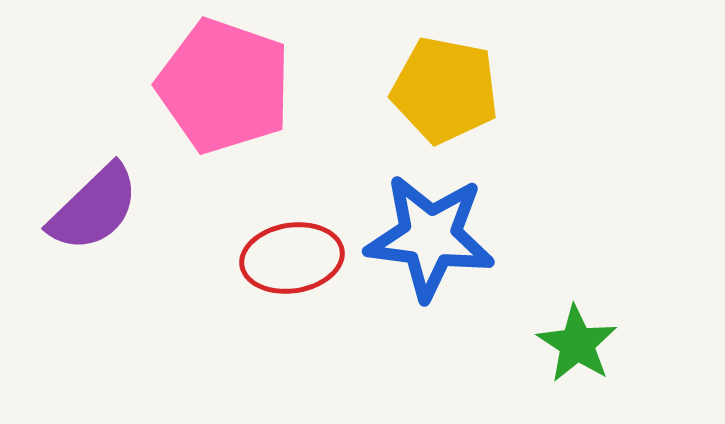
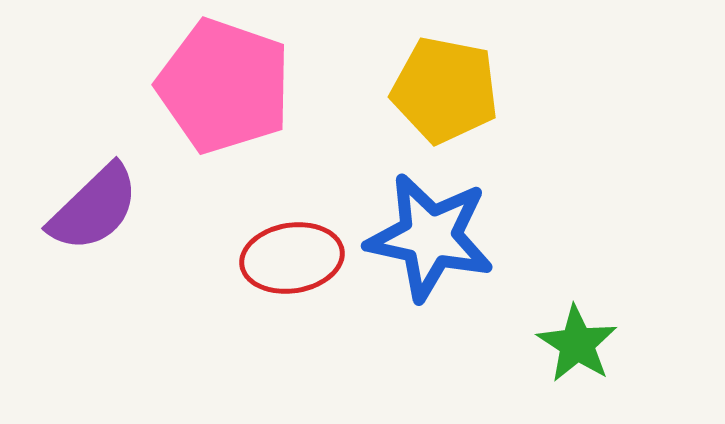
blue star: rotated 5 degrees clockwise
